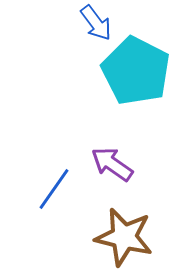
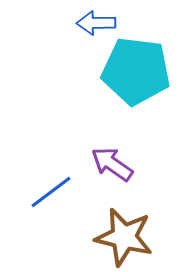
blue arrow: rotated 126 degrees clockwise
cyan pentagon: rotated 20 degrees counterclockwise
blue line: moved 3 px left, 3 px down; rotated 18 degrees clockwise
